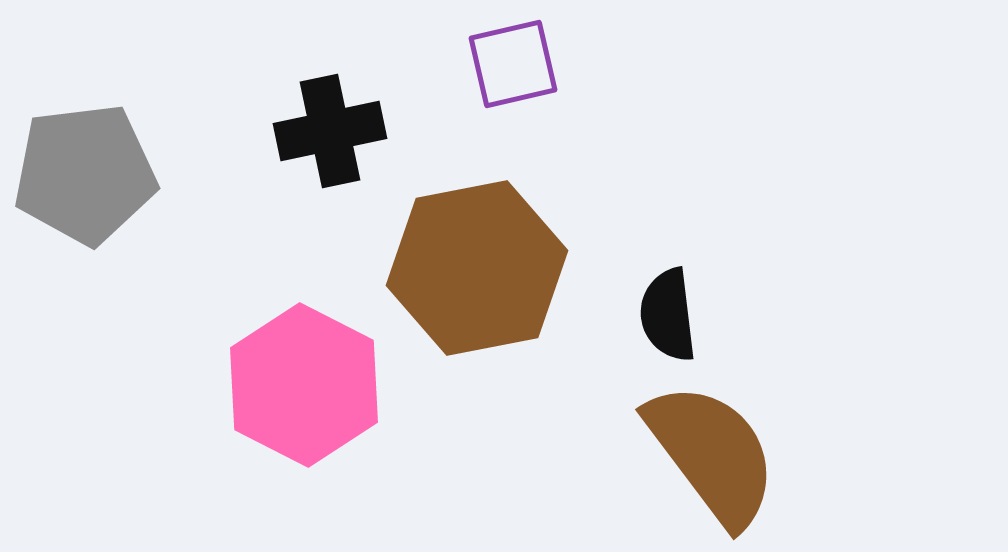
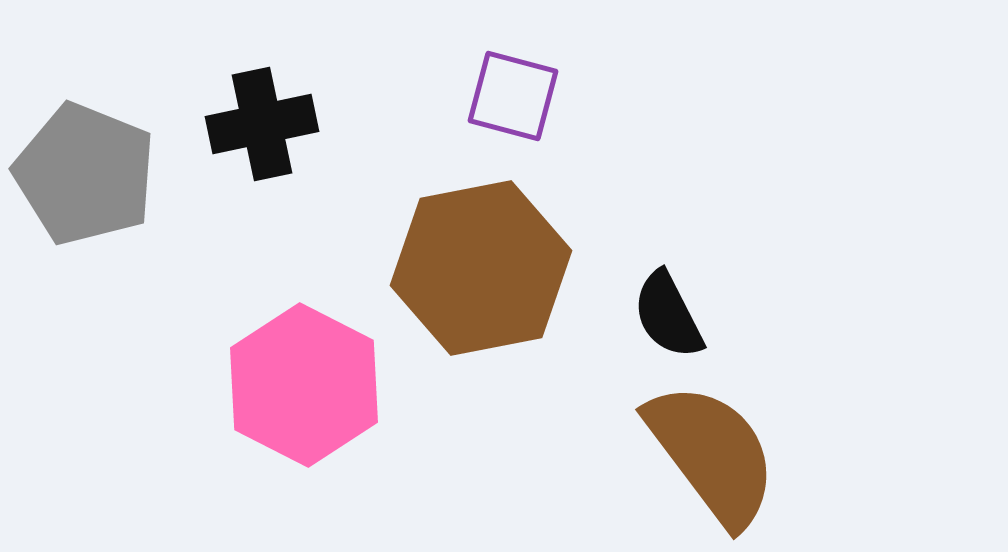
purple square: moved 32 px down; rotated 28 degrees clockwise
black cross: moved 68 px left, 7 px up
gray pentagon: rotated 29 degrees clockwise
brown hexagon: moved 4 px right
black semicircle: rotated 20 degrees counterclockwise
